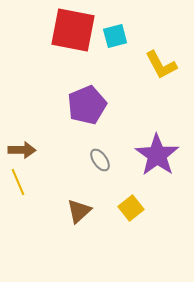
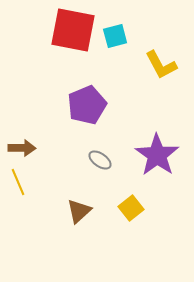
brown arrow: moved 2 px up
gray ellipse: rotated 20 degrees counterclockwise
